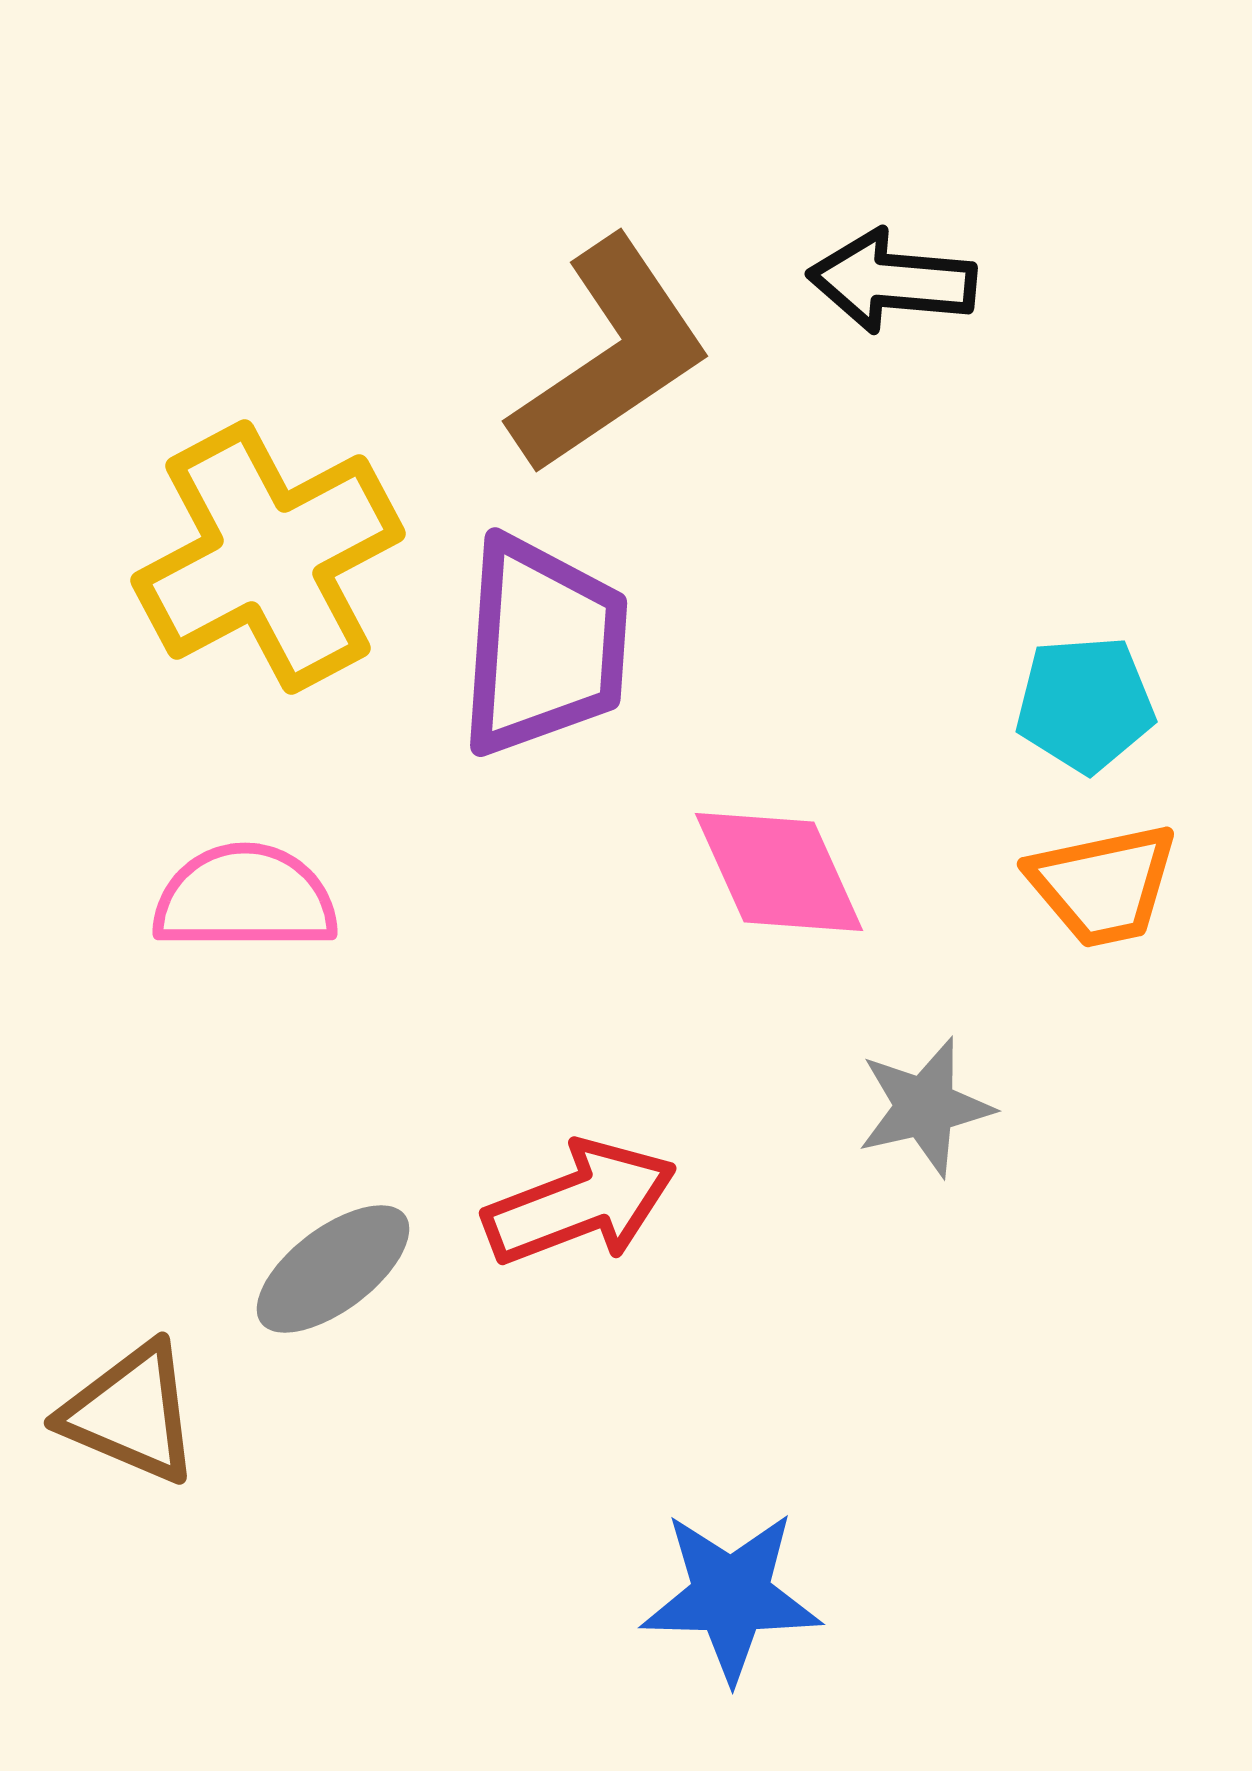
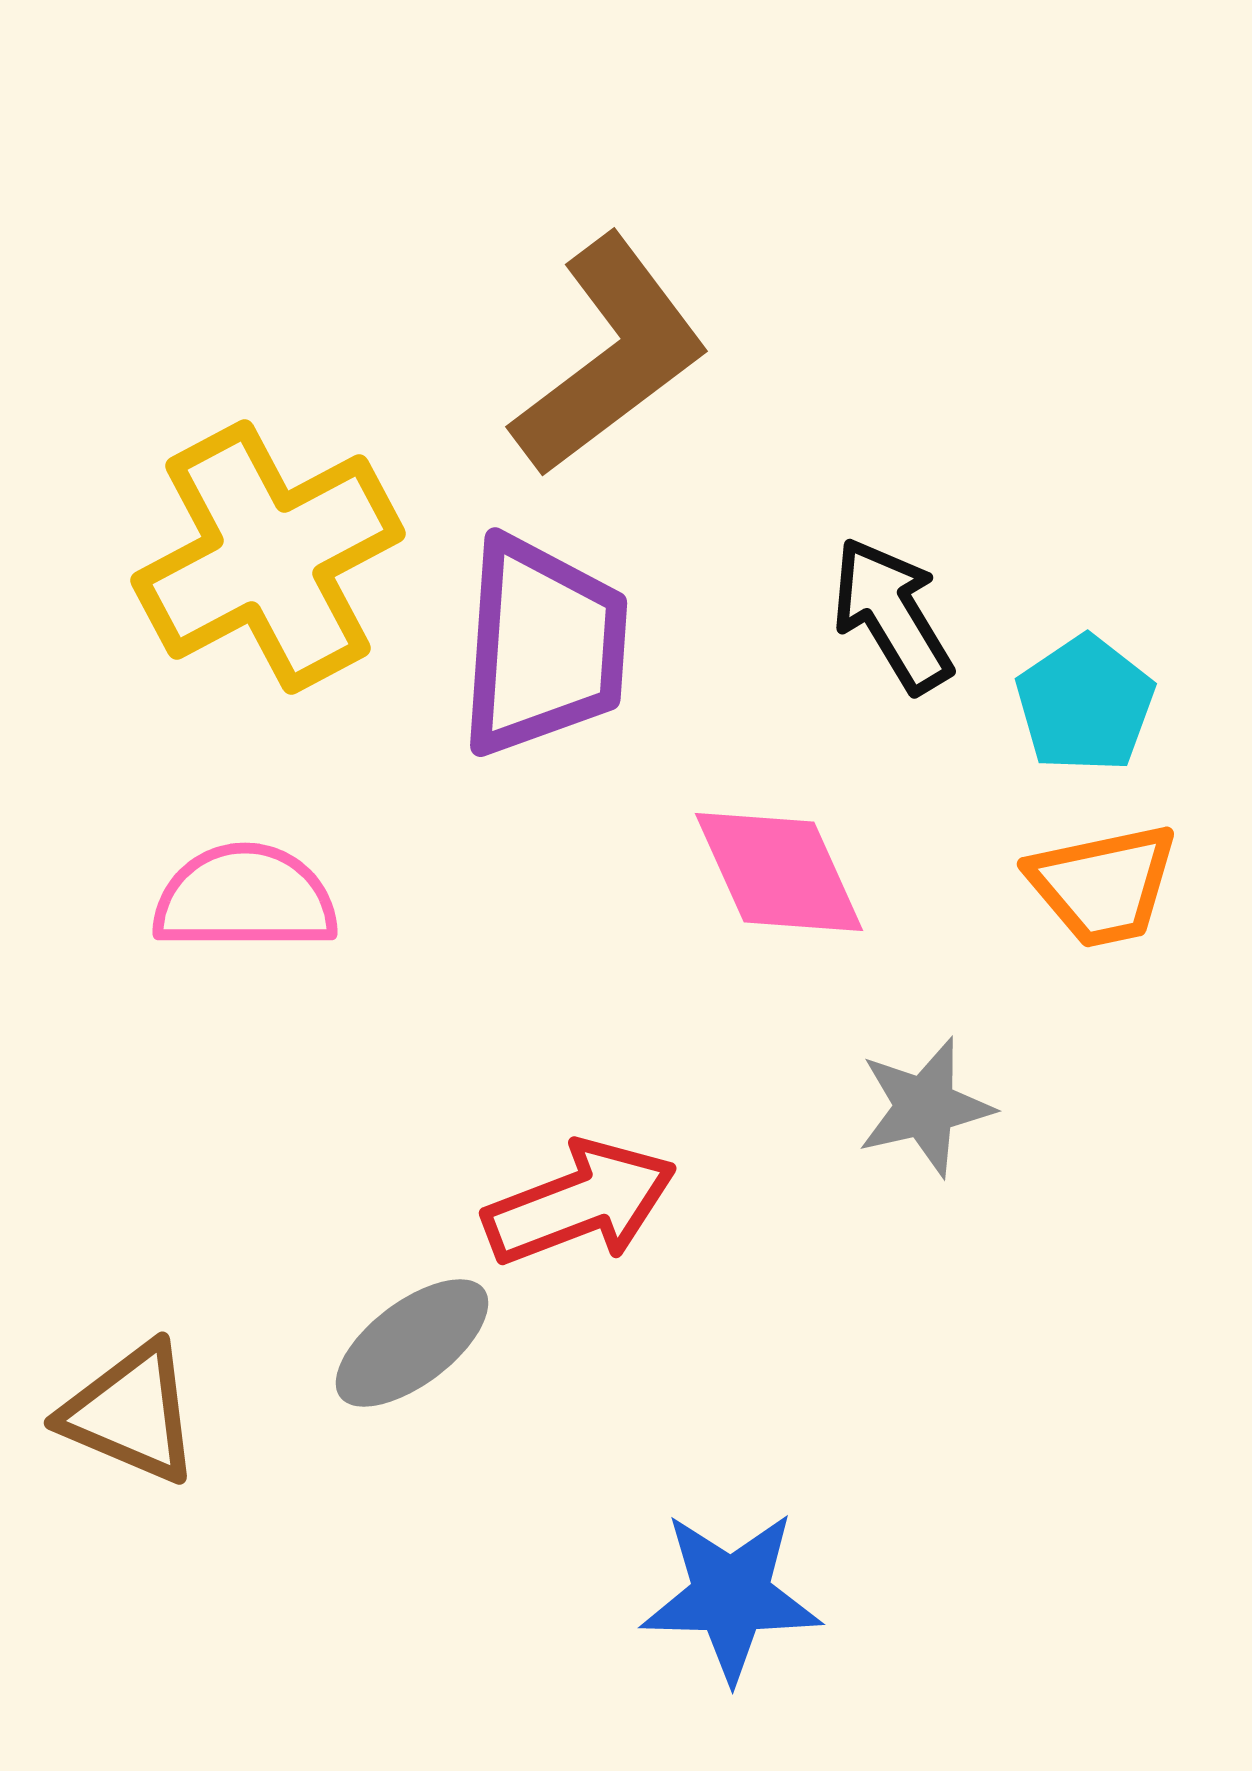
black arrow: moved 334 px down; rotated 54 degrees clockwise
brown L-shape: rotated 3 degrees counterclockwise
cyan pentagon: rotated 30 degrees counterclockwise
gray ellipse: moved 79 px right, 74 px down
